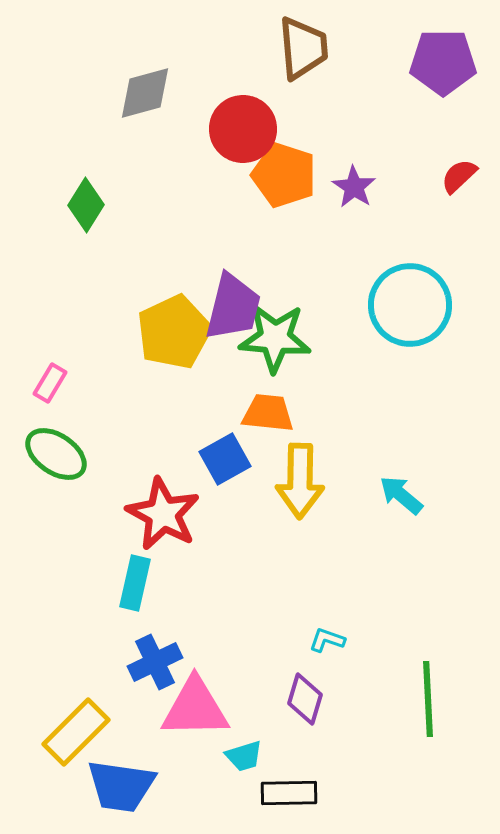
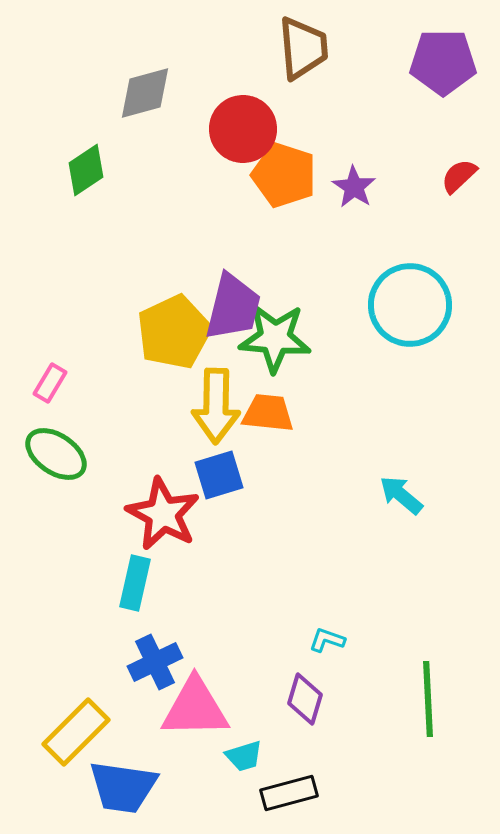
green diamond: moved 35 px up; rotated 24 degrees clockwise
blue square: moved 6 px left, 16 px down; rotated 12 degrees clockwise
yellow arrow: moved 84 px left, 75 px up
blue trapezoid: moved 2 px right, 1 px down
black rectangle: rotated 14 degrees counterclockwise
